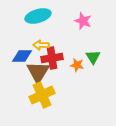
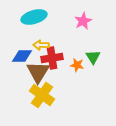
cyan ellipse: moved 4 px left, 1 px down
pink star: rotated 24 degrees clockwise
yellow cross: rotated 30 degrees counterclockwise
